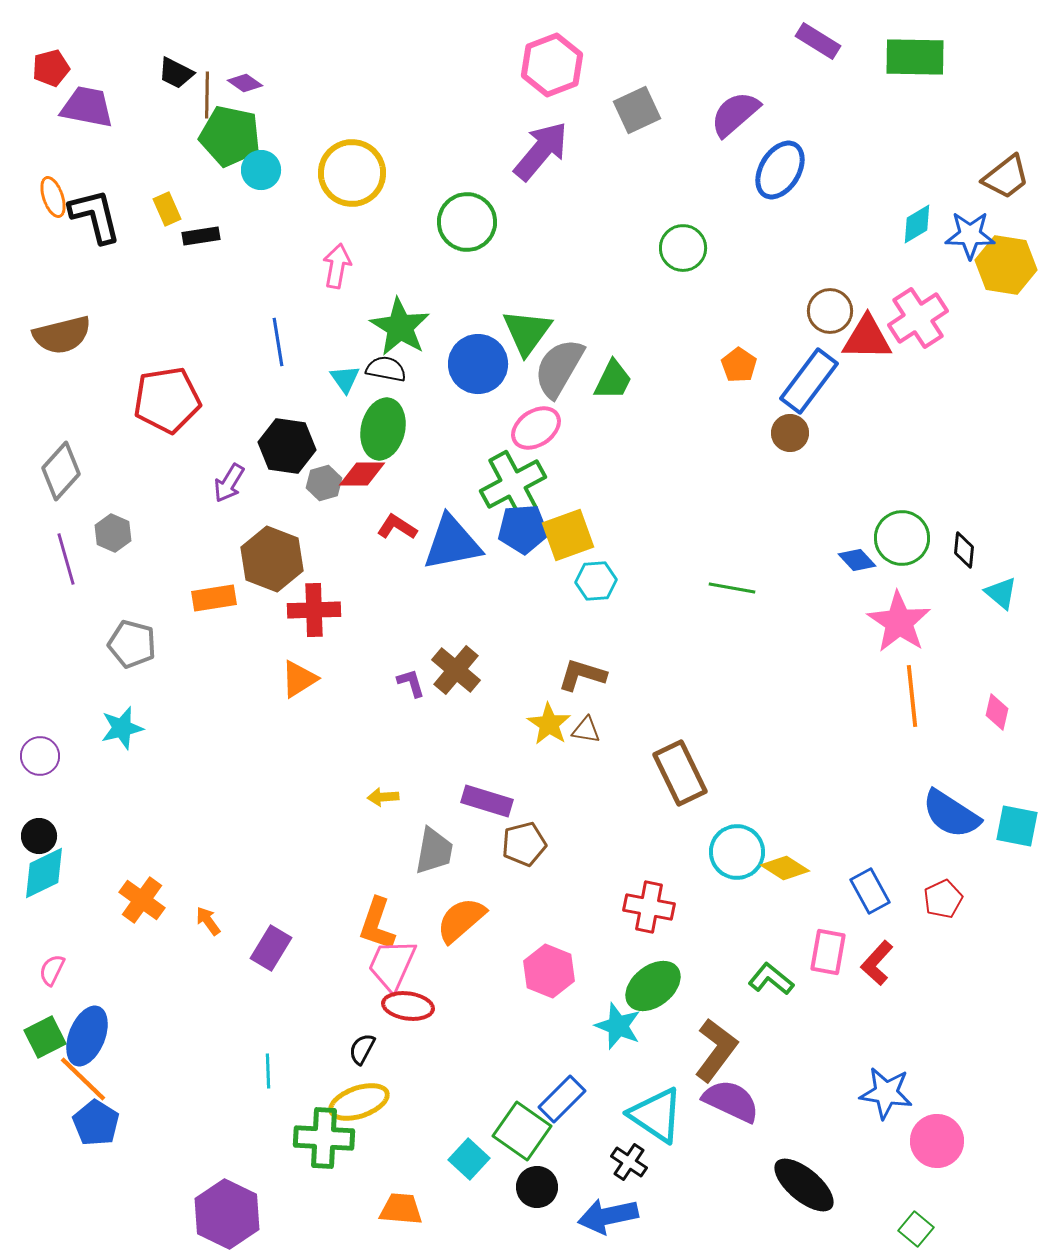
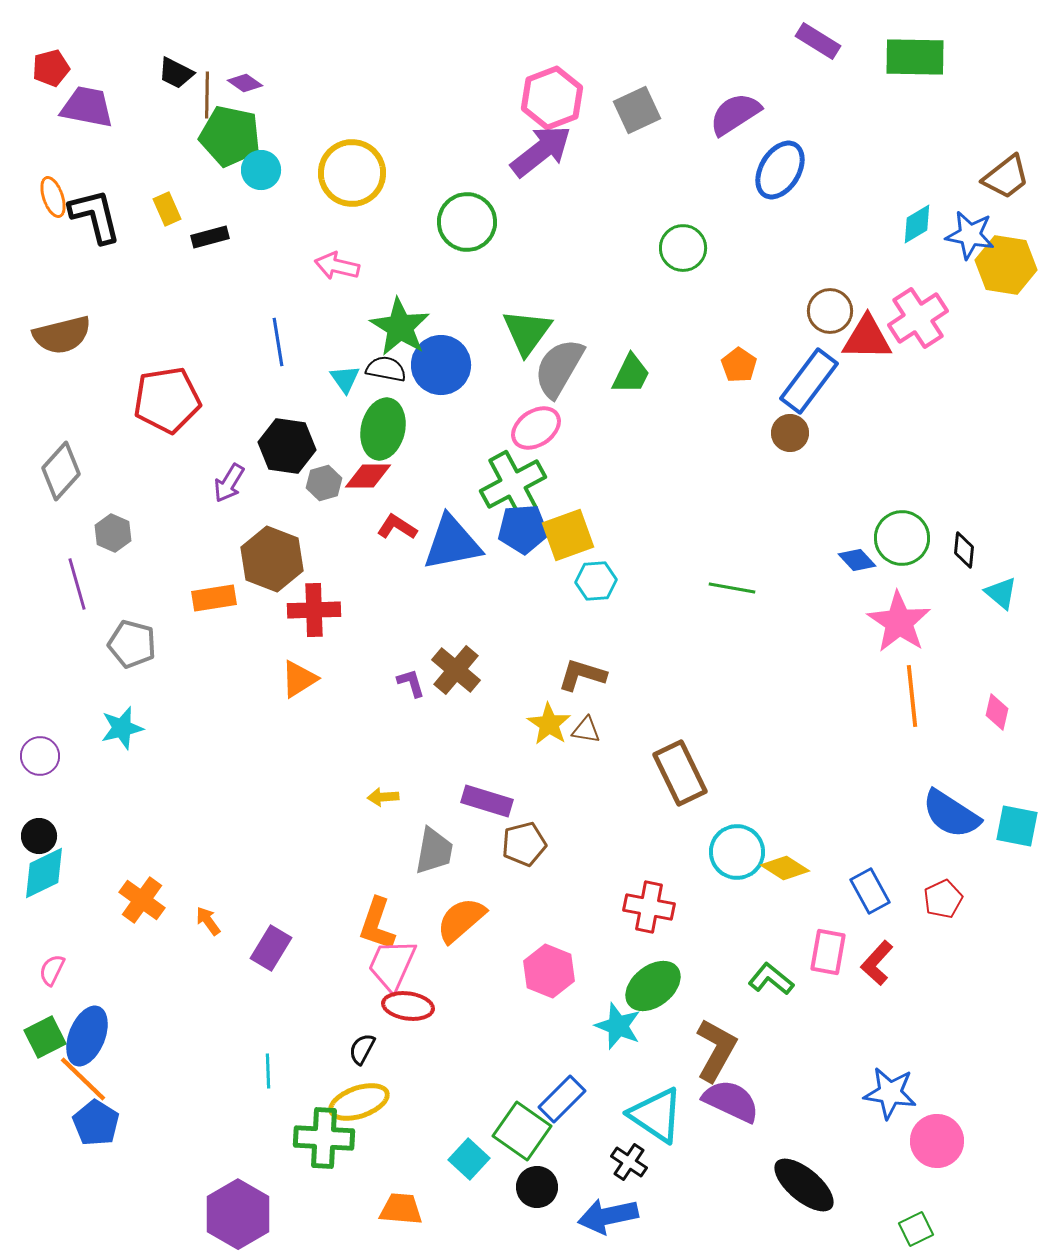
pink hexagon at (552, 65): moved 33 px down
purple semicircle at (735, 114): rotated 8 degrees clockwise
purple arrow at (541, 151): rotated 12 degrees clockwise
blue star at (970, 235): rotated 9 degrees clockwise
black rectangle at (201, 236): moved 9 px right, 1 px down; rotated 6 degrees counterclockwise
pink arrow at (337, 266): rotated 87 degrees counterclockwise
blue circle at (478, 364): moved 37 px left, 1 px down
green trapezoid at (613, 380): moved 18 px right, 6 px up
red diamond at (362, 474): moved 6 px right, 2 px down
purple line at (66, 559): moved 11 px right, 25 px down
brown L-shape at (716, 1050): rotated 8 degrees counterclockwise
blue star at (886, 1093): moved 4 px right
purple hexagon at (227, 1214): moved 11 px right; rotated 4 degrees clockwise
green square at (916, 1229): rotated 24 degrees clockwise
